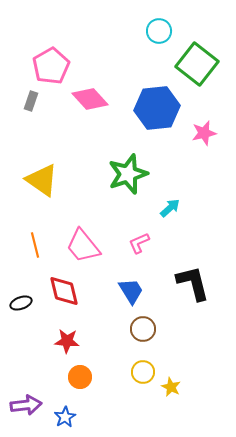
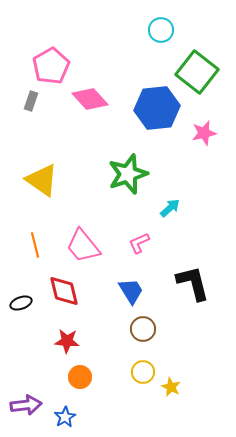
cyan circle: moved 2 px right, 1 px up
green square: moved 8 px down
